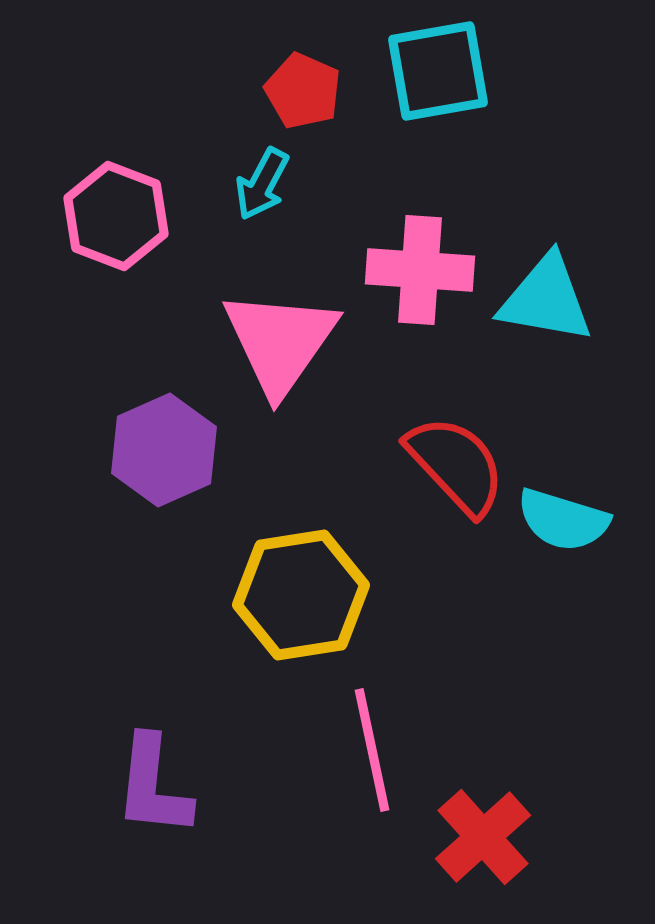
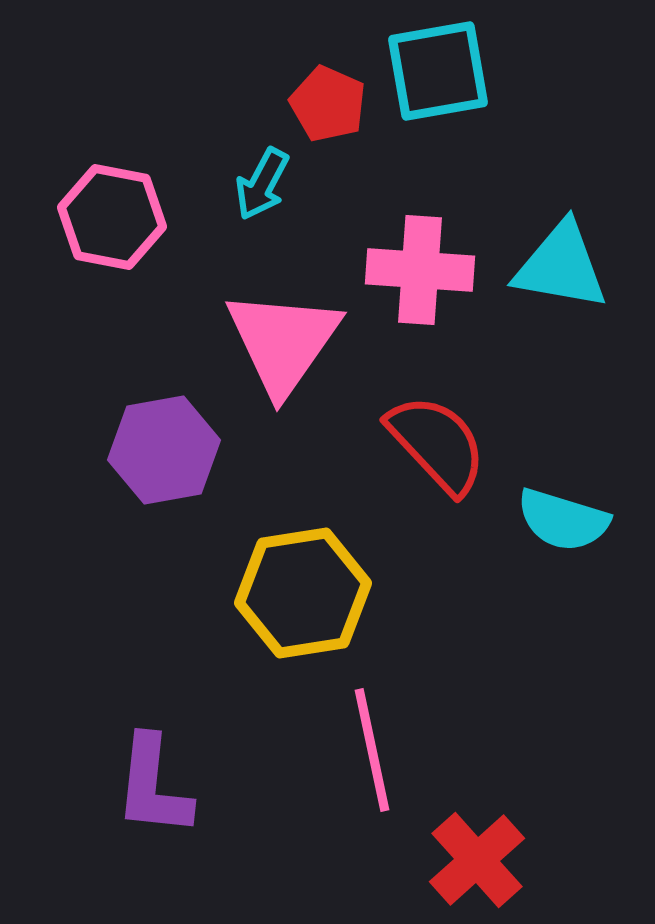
red pentagon: moved 25 px right, 13 px down
pink hexagon: moved 4 px left, 1 px down; rotated 10 degrees counterclockwise
cyan triangle: moved 15 px right, 33 px up
pink triangle: moved 3 px right
purple hexagon: rotated 14 degrees clockwise
red semicircle: moved 19 px left, 21 px up
yellow hexagon: moved 2 px right, 2 px up
red cross: moved 6 px left, 23 px down
